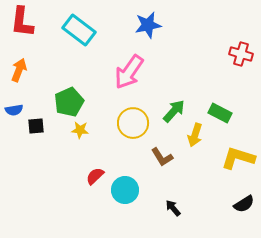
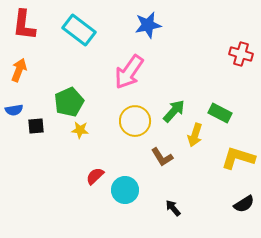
red L-shape: moved 2 px right, 3 px down
yellow circle: moved 2 px right, 2 px up
